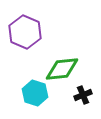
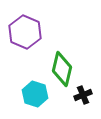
green diamond: rotated 72 degrees counterclockwise
cyan hexagon: moved 1 px down
